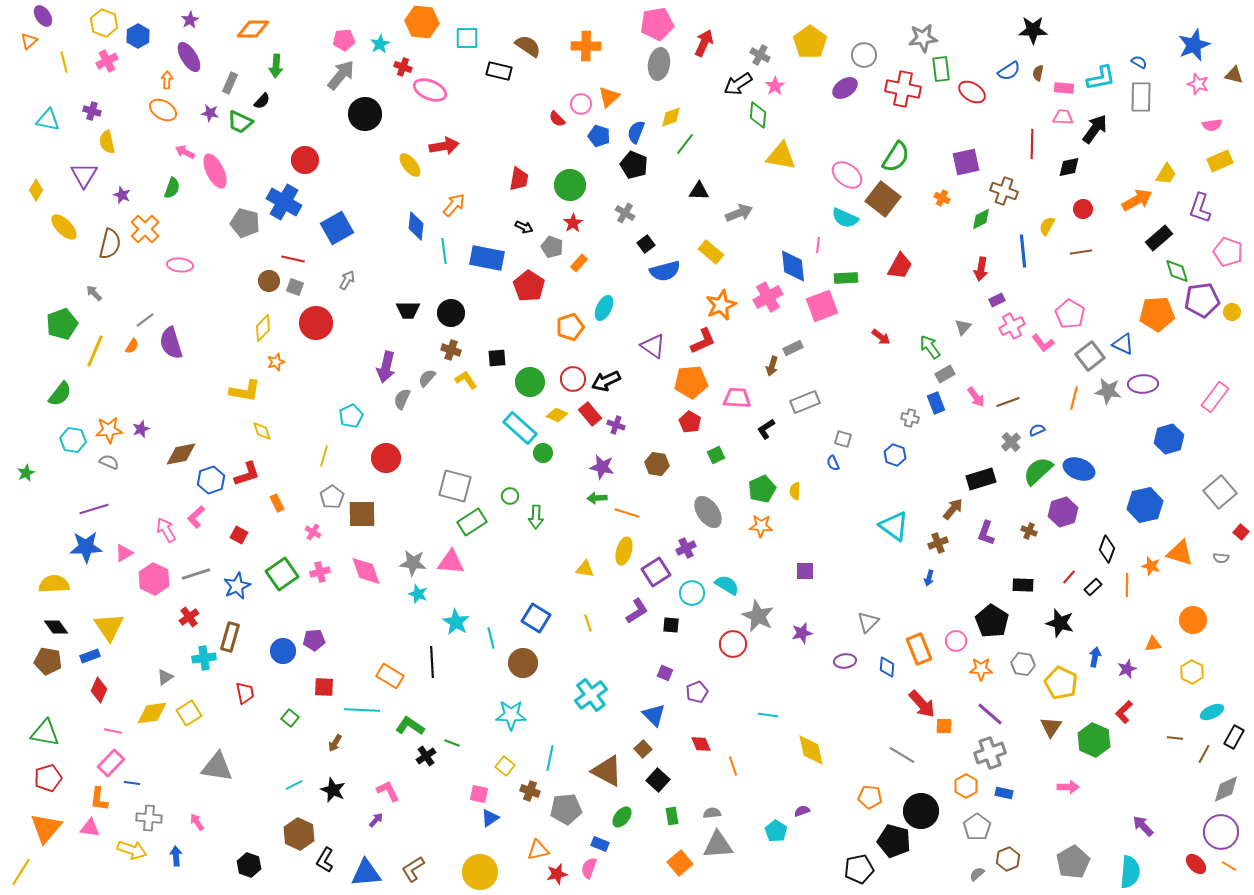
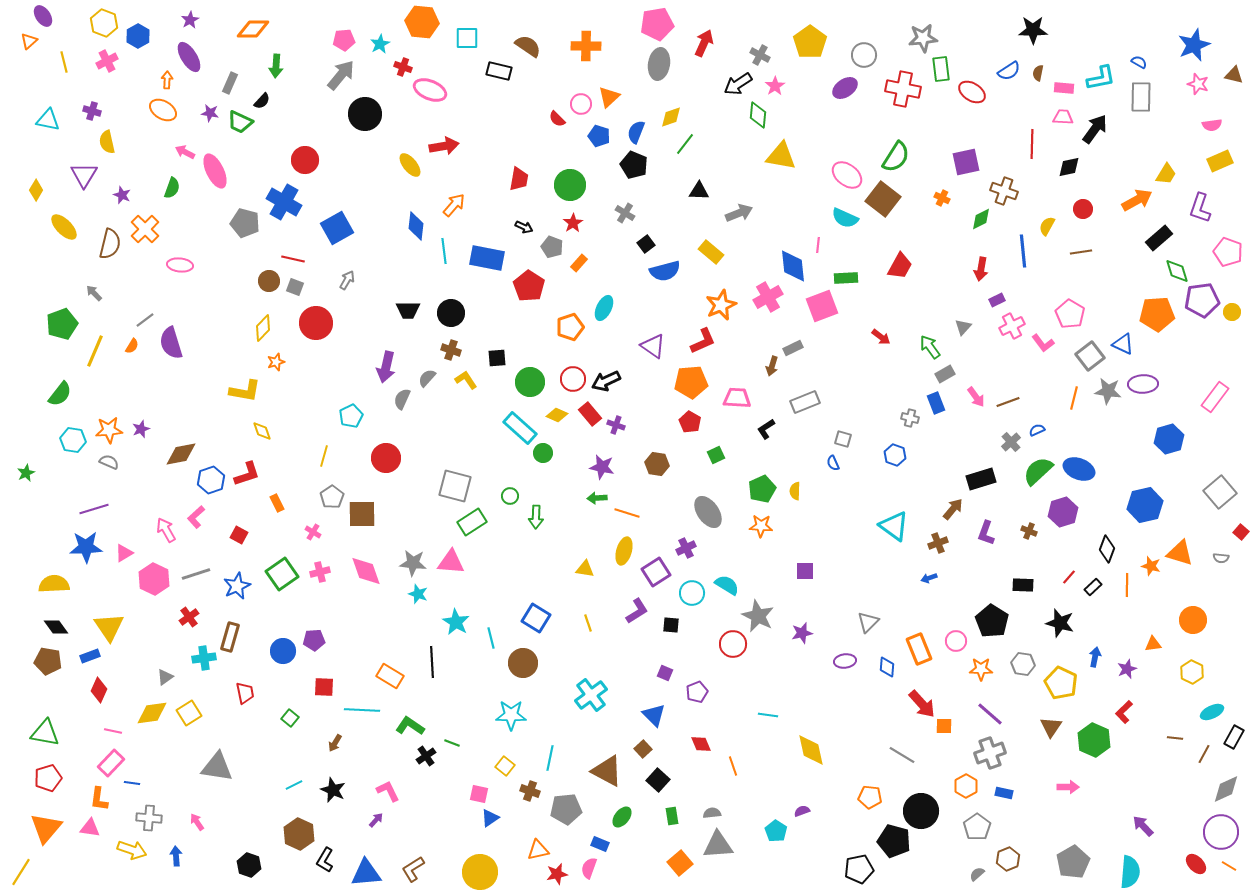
blue arrow at (929, 578): rotated 56 degrees clockwise
